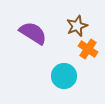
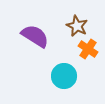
brown star: rotated 25 degrees counterclockwise
purple semicircle: moved 2 px right, 3 px down
